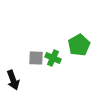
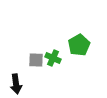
gray square: moved 2 px down
black arrow: moved 3 px right, 4 px down; rotated 12 degrees clockwise
